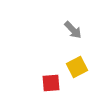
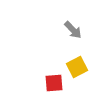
red square: moved 3 px right
